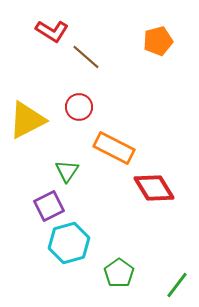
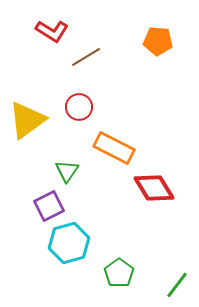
orange pentagon: rotated 20 degrees clockwise
brown line: rotated 72 degrees counterclockwise
yellow triangle: rotated 9 degrees counterclockwise
